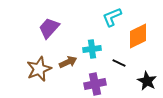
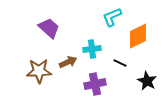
purple trapezoid: rotated 90 degrees clockwise
black line: moved 1 px right
brown star: moved 2 px down; rotated 20 degrees clockwise
